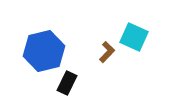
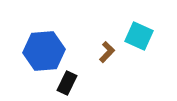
cyan square: moved 5 px right, 1 px up
blue hexagon: rotated 9 degrees clockwise
